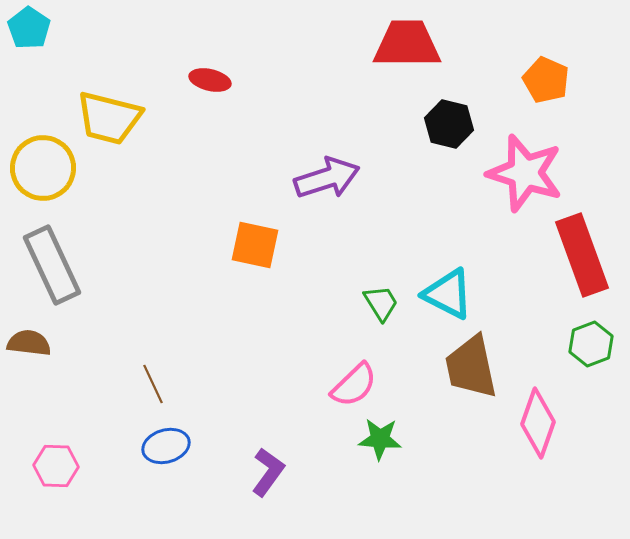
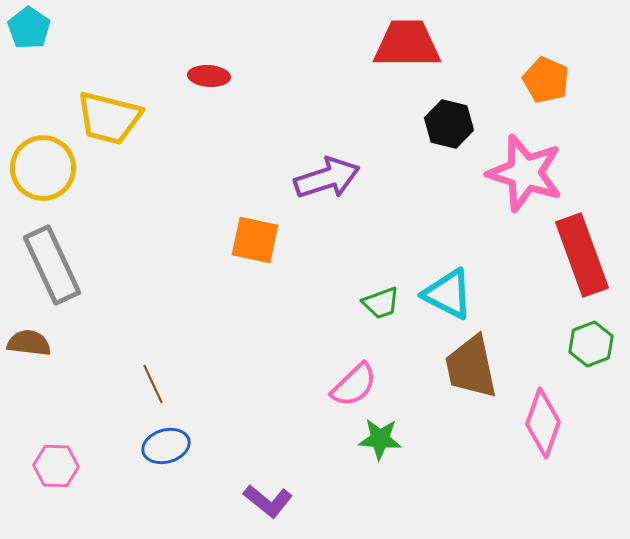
red ellipse: moved 1 px left, 4 px up; rotated 9 degrees counterclockwise
orange square: moved 5 px up
green trapezoid: rotated 102 degrees clockwise
pink diamond: moved 5 px right
purple L-shape: moved 29 px down; rotated 93 degrees clockwise
